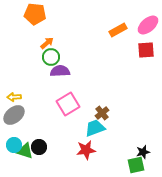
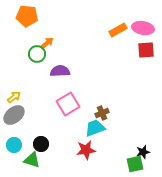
orange pentagon: moved 8 px left, 2 px down
pink ellipse: moved 5 px left, 3 px down; rotated 50 degrees clockwise
green circle: moved 14 px left, 3 px up
yellow arrow: rotated 144 degrees clockwise
brown cross: rotated 16 degrees clockwise
black circle: moved 2 px right, 3 px up
green triangle: moved 7 px right, 9 px down
green square: moved 1 px left, 1 px up
